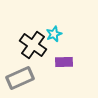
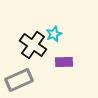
gray rectangle: moved 1 px left, 2 px down
